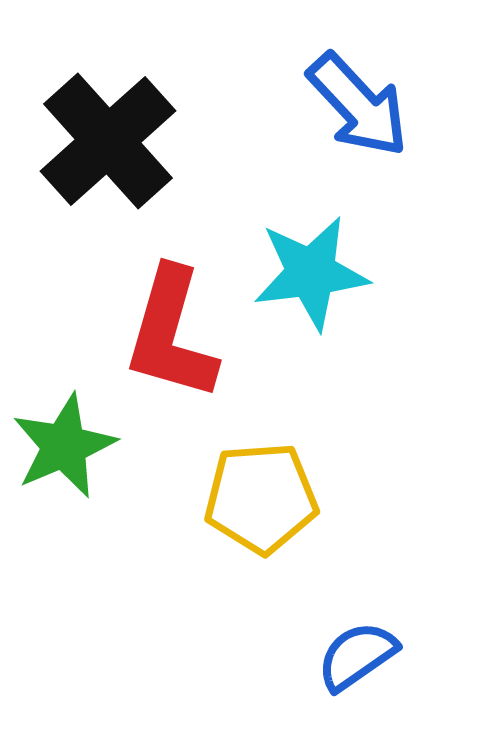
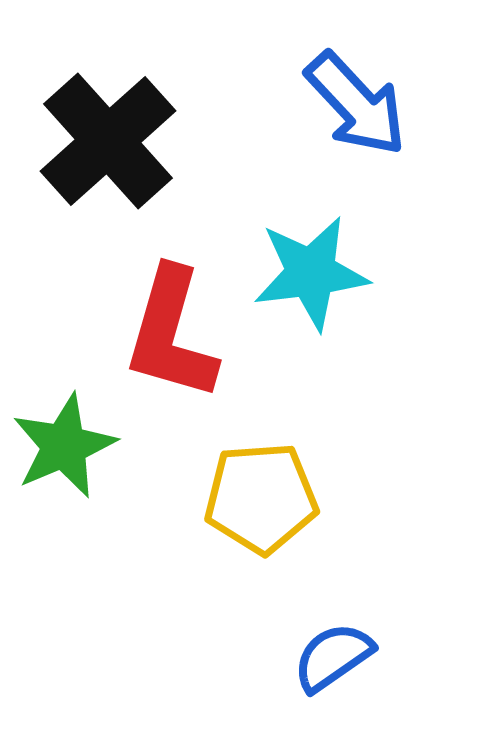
blue arrow: moved 2 px left, 1 px up
blue semicircle: moved 24 px left, 1 px down
